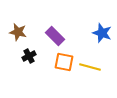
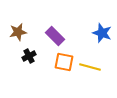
brown star: rotated 24 degrees counterclockwise
